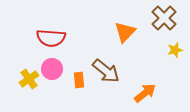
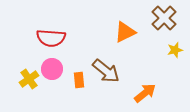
orange triangle: rotated 20 degrees clockwise
